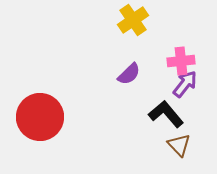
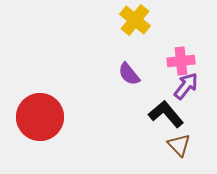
yellow cross: moved 2 px right; rotated 16 degrees counterclockwise
purple semicircle: rotated 95 degrees clockwise
purple arrow: moved 1 px right, 2 px down
